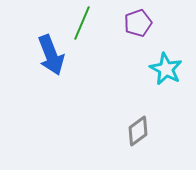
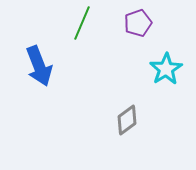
blue arrow: moved 12 px left, 11 px down
cyan star: rotated 12 degrees clockwise
gray diamond: moved 11 px left, 11 px up
